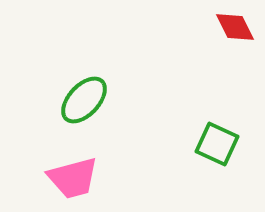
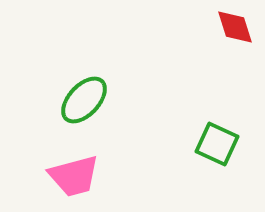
red diamond: rotated 9 degrees clockwise
pink trapezoid: moved 1 px right, 2 px up
